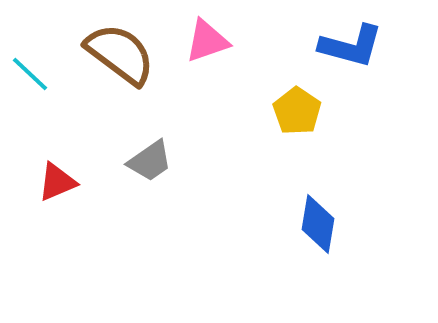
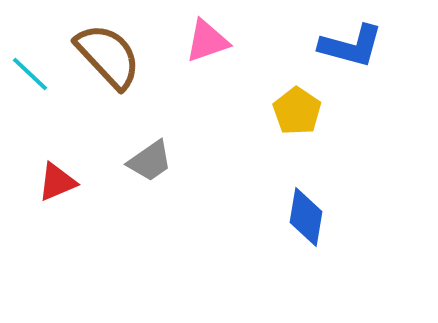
brown semicircle: moved 12 px left, 2 px down; rotated 10 degrees clockwise
blue diamond: moved 12 px left, 7 px up
